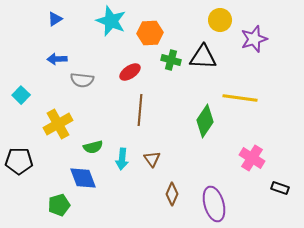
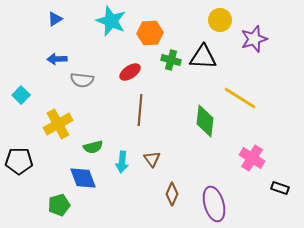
yellow line: rotated 24 degrees clockwise
green diamond: rotated 28 degrees counterclockwise
cyan arrow: moved 3 px down
